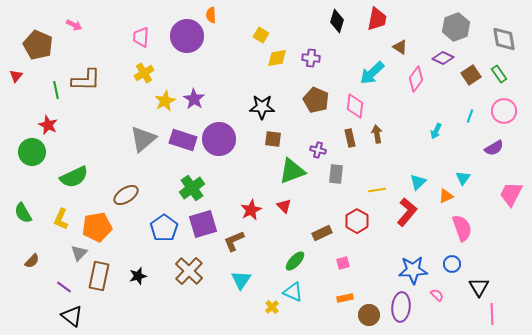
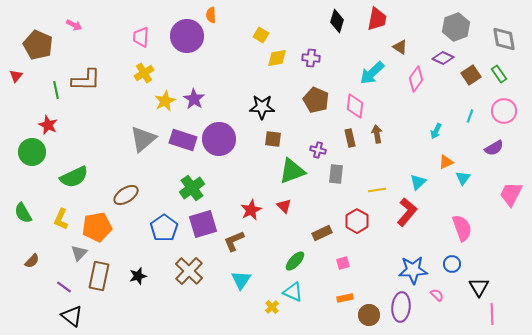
orange triangle at (446, 196): moved 34 px up
